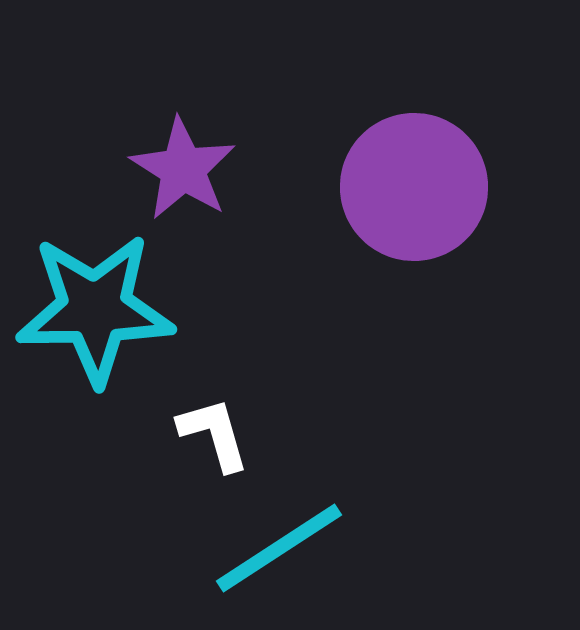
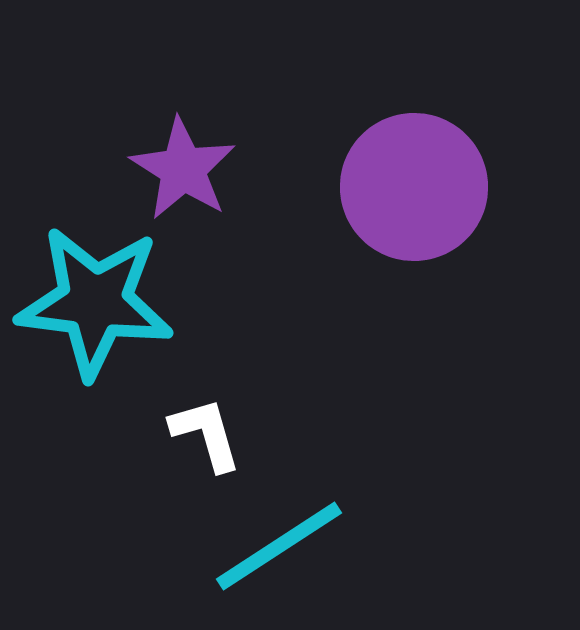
cyan star: moved 7 px up; rotated 8 degrees clockwise
white L-shape: moved 8 px left
cyan line: moved 2 px up
